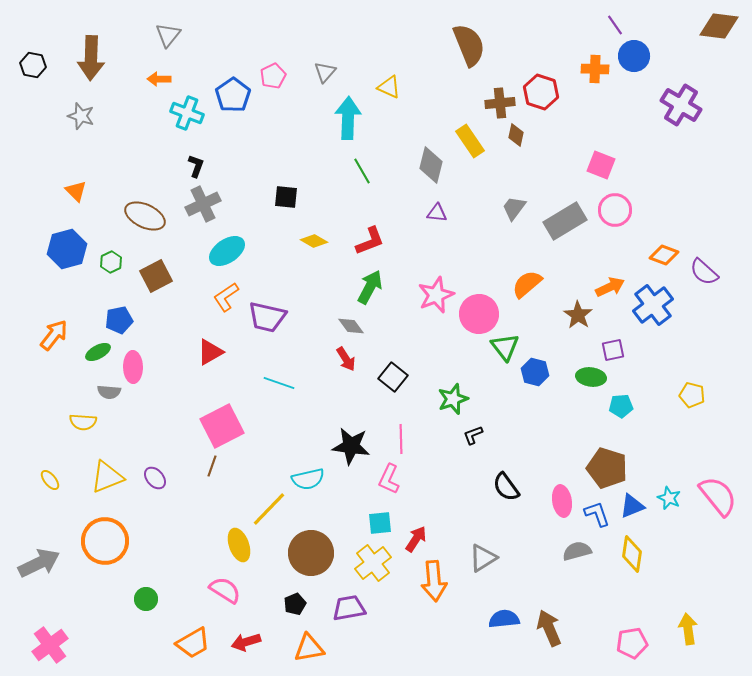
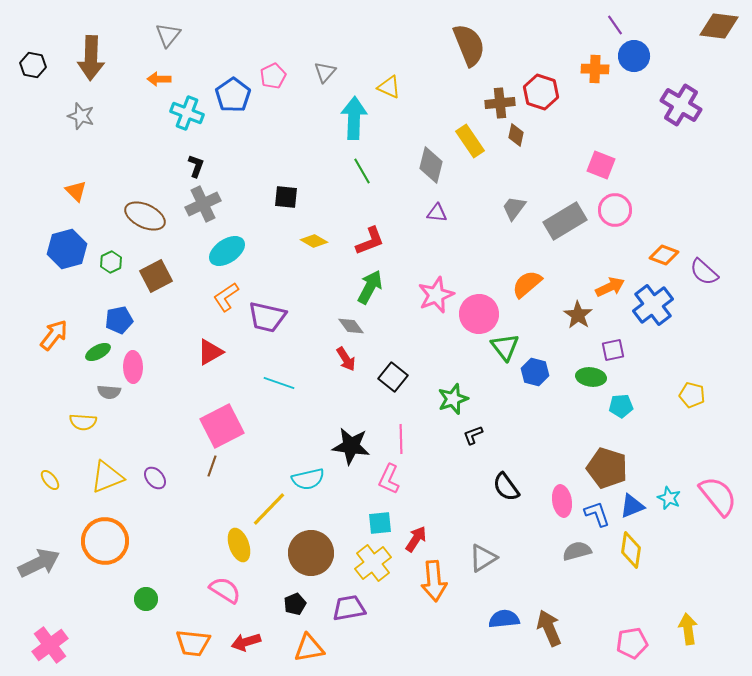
cyan arrow at (348, 118): moved 6 px right
yellow diamond at (632, 554): moved 1 px left, 4 px up
orange trapezoid at (193, 643): rotated 36 degrees clockwise
